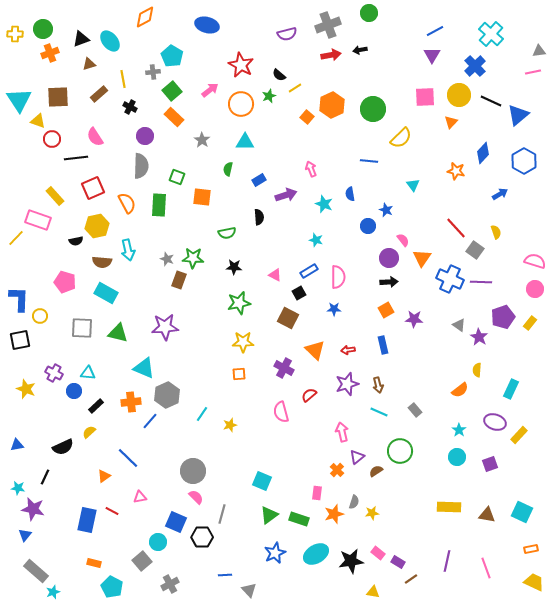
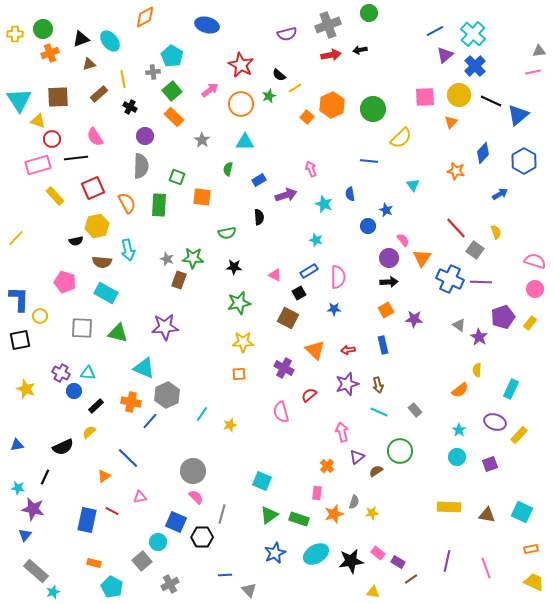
cyan cross at (491, 34): moved 18 px left
purple triangle at (432, 55): moved 13 px right; rotated 18 degrees clockwise
pink rectangle at (38, 220): moved 55 px up; rotated 35 degrees counterclockwise
purple cross at (54, 373): moved 7 px right
orange cross at (131, 402): rotated 18 degrees clockwise
orange cross at (337, 470): moved 10 px left, 4 px up
